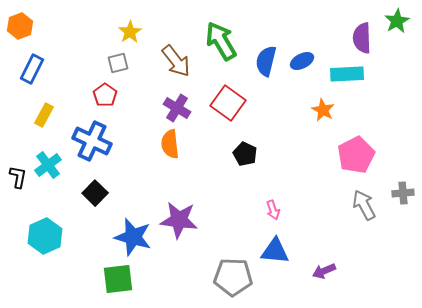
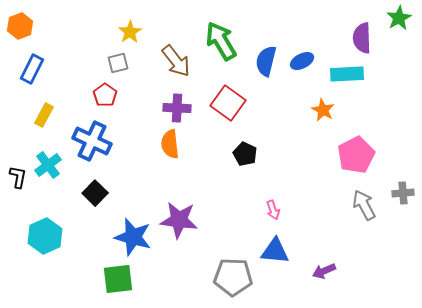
green star: moved 2 px right, 3 px up
purple cross: rotated 28 degrees counterclockwise
